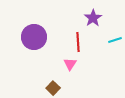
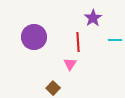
cyan line: rotated 16 degrees clockwise
